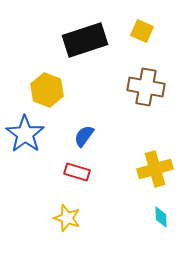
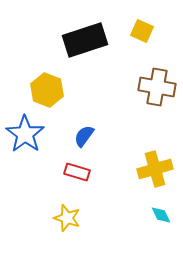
brown cross: moved 11 px right
cyan diamond: moved 2 px up; rotated 25 degrees counterclockwise
